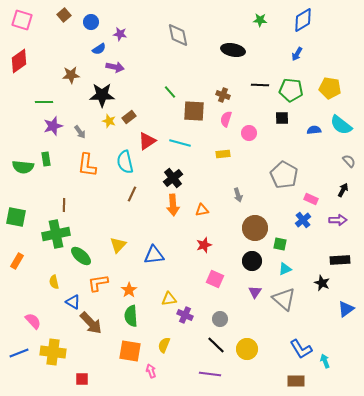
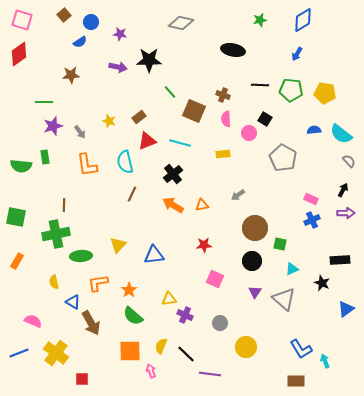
green star at (260, 20): rotated 16 degrees counterclockwise
gray diamond at (178, 35): moved 3 px right, 12 px up; rotated 65 degrees counterclockwise
blue semicircle at (99, 49): moved 19 px left, 7 px up
red diamond at (19, 61): moved 7 px up
purple arrow at (115, 67): moved 3 px right
yellow pentagon at (330, 88): moved 5 px left, 5 px down
black star at (102, 95): moved 47 px right, 35 px up
brown square at (194, 111): rotated 20 degrees clockwise
brown rectangle at (129, 117): moved 10 px right
black square at (282, 118): moved 17 px left, 1 px down; rotated 32 degrees clockwise
pink semicircle at (226, 119): rotated 21 degrees counterclockwise
cyan semicircle at (341, 125): moved 9 px down
red triangle at (147, 141): rotated 12 degrees clockwise
green rectangle at (46, 159): moved 1 px left, 2 px up
orange L-shape at (87, 165): rotated 15 degrees counterclockwise
green semicircle at (23, 167): moved 2 px left, 1 px up
gray pentagon at (284, 175): moved 1 px left, 17 px up
black cross at (173, 178): moved 4 px up
gray arrow at (238, 195): rotated 72 degrees clockwise
orange arrow at (173, 205): rotated 125 degrees clockwise
orange triangle at (202, 210): moved 5 px up
blue cross at (303, 220): moved 9 px right; rotated 14 degrees clockwise
purple arrow at (338, 220): moved 8 px right, 7 px up
red star at (204, 245): rotated 14 degrees clockwise
green ellipse at (81, 256): rotated 45 degrees counterclockwise
cyan triangle at (285, 269): moved 7 px right
green semicircle at (131, 316): moved 2 px right; rotated 45 degrees counterclockwise
gray circle at (220, 319): moved 4 px down
pink semicircle at (33, 321): rotated 24 degrees counterclockwise
brown arrow at (91, 323): rotated 15 degrees clockwise
yellow semicircle at (164, 345): moved 3 px left, 1 px down
black line at (216, 345): moved 30 px left, 9 px down
yellow circle at (247, 349): moved 1 px left, 2 px up
orange square at (130, 351): rotated 10 degrees counterclockwise
yellow cross at (53, 352): moved 3 px right, 1 px down; rotated 30 degrees clockwise
